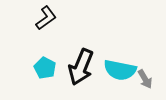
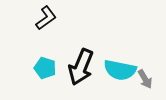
cyan pentagon: rotated 10 degrees counterclockwise
